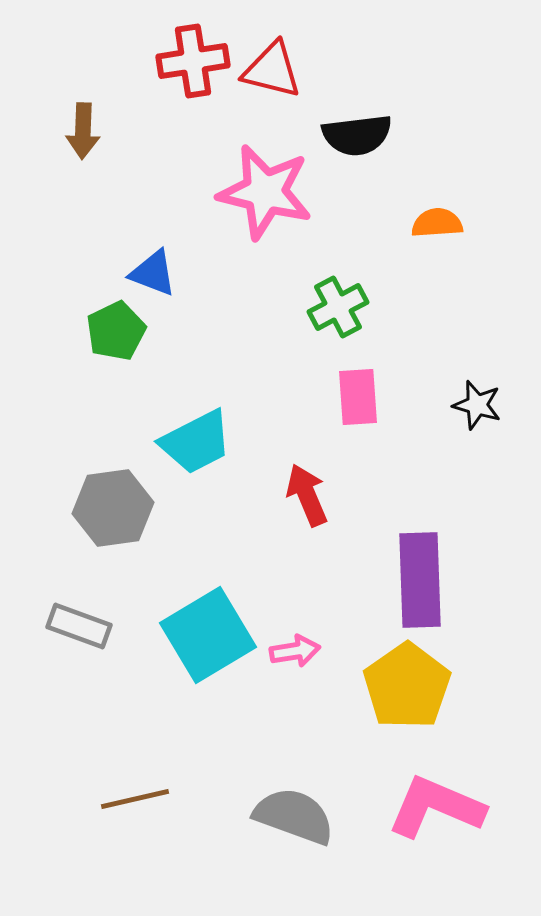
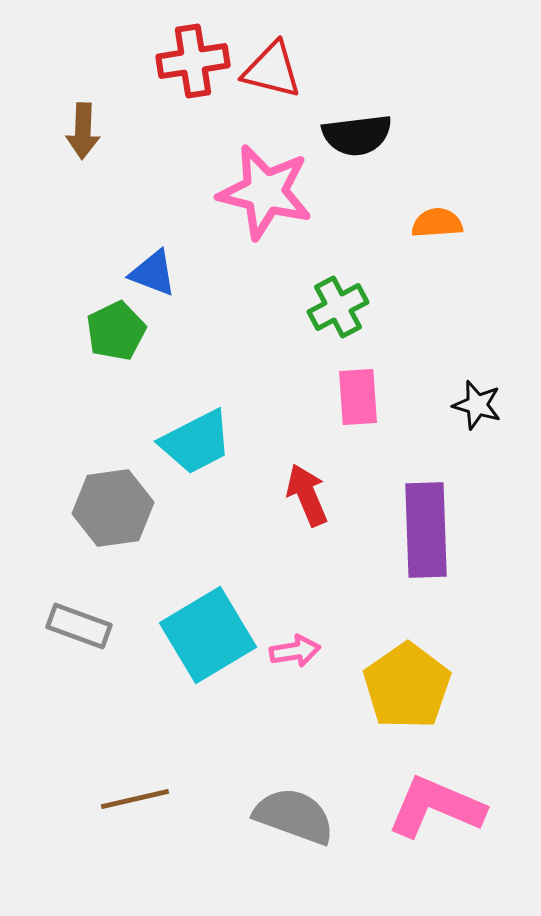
purple rectangle: moved 6 px right, 50 px up
